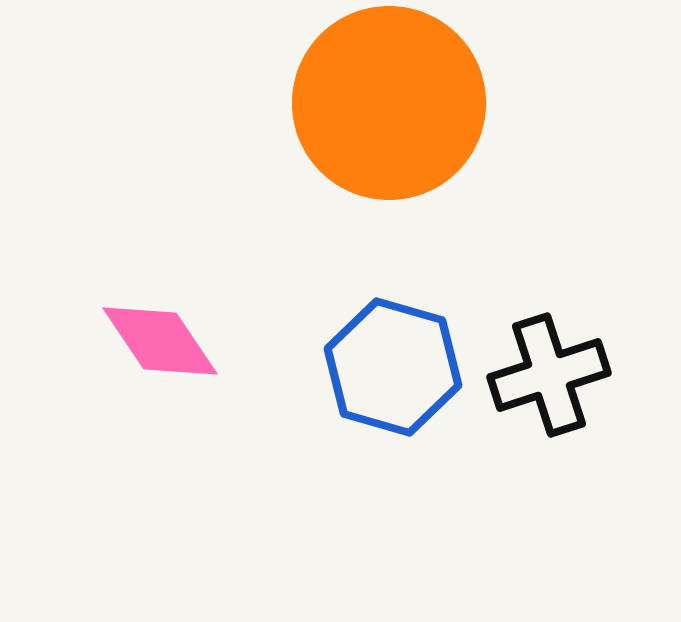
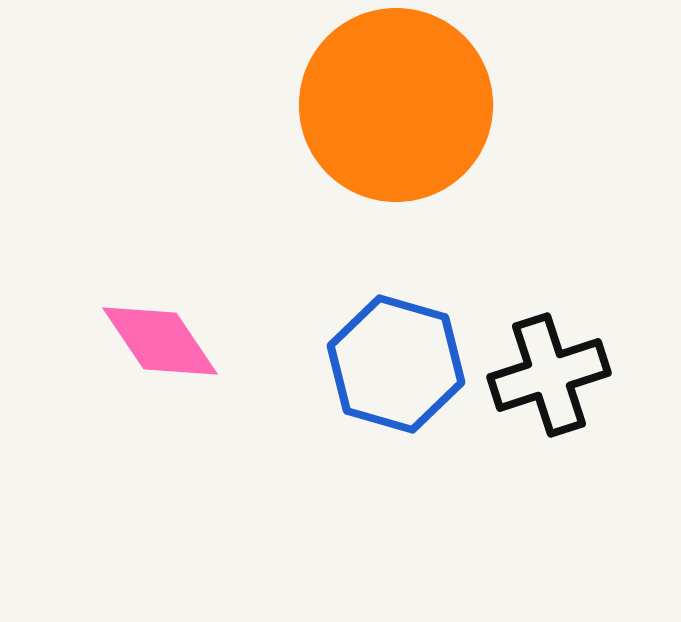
orange circle: moved 7 px right, 2 px down
blue hexagon: moved 3 px right, 3 px up
